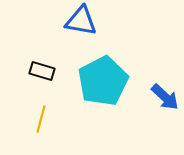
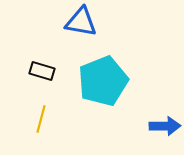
blue triangle: moved 1 px down
cyan pentagon: rotated 6 degrees clockwise
blue arrow: moved 29 px down; rotated 44 degrees counterclockwise
